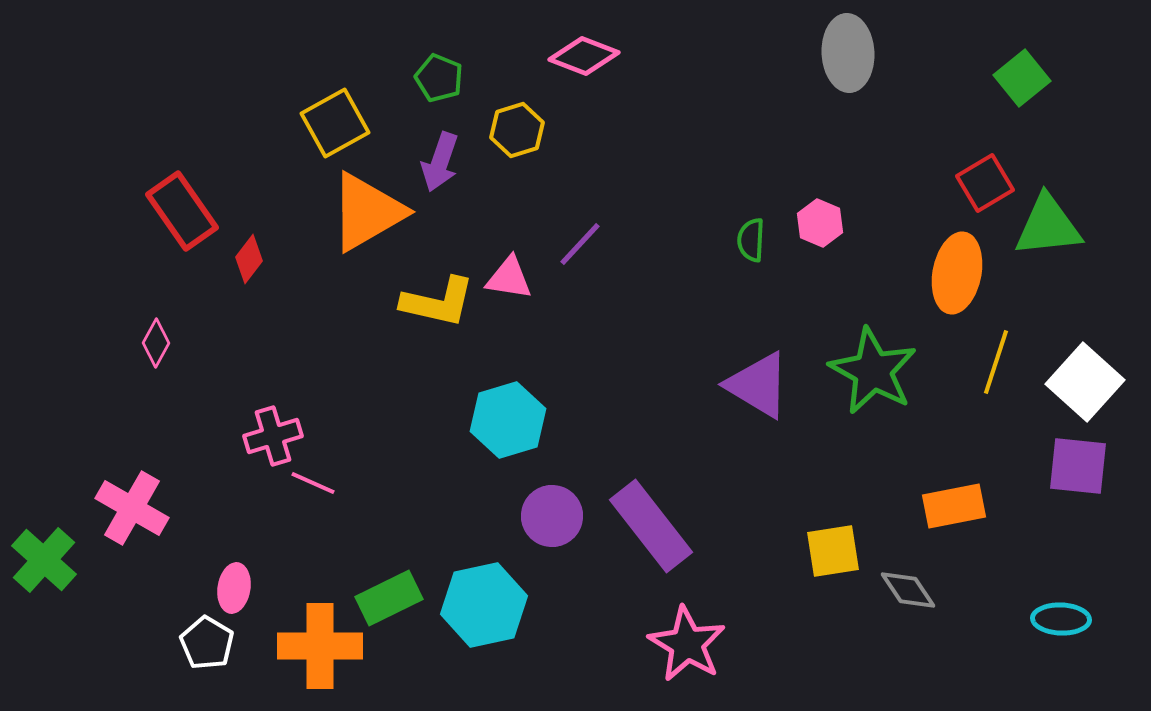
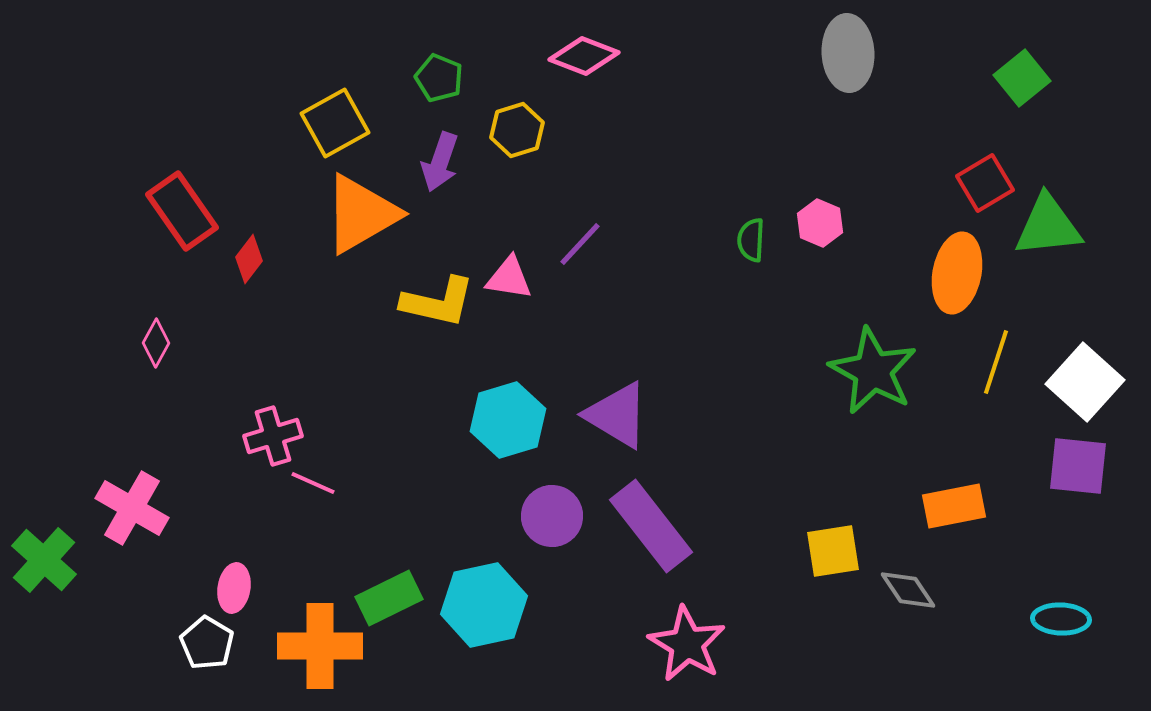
orange triangle at (367, 212): moved 6 px left, 2 px down
purple triangle at (758, 385): moved 141 px left, 30 px down
